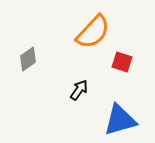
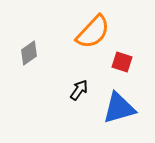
gray diamond: moved 1 px right, 6 px up
blue triangle: moved 1 px left, 12 px up
